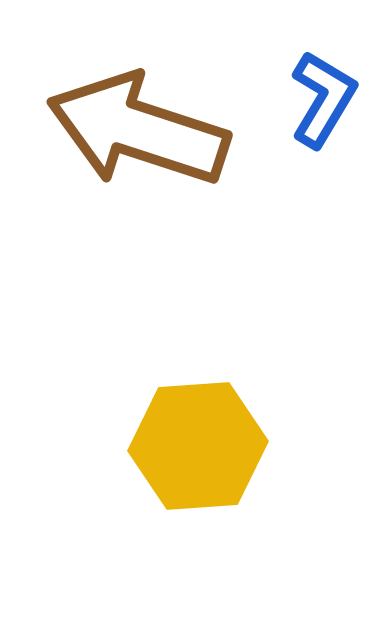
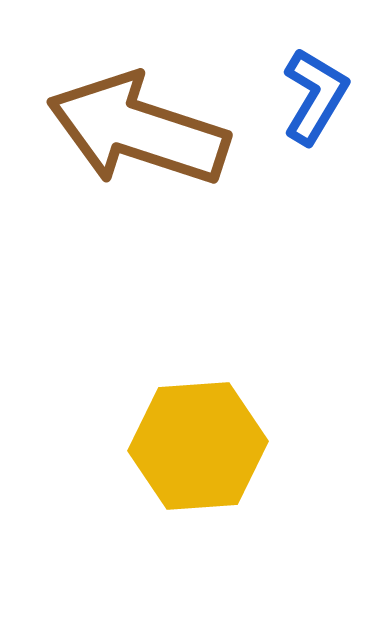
blue L-shape: moved 8 px left, 3 px up
